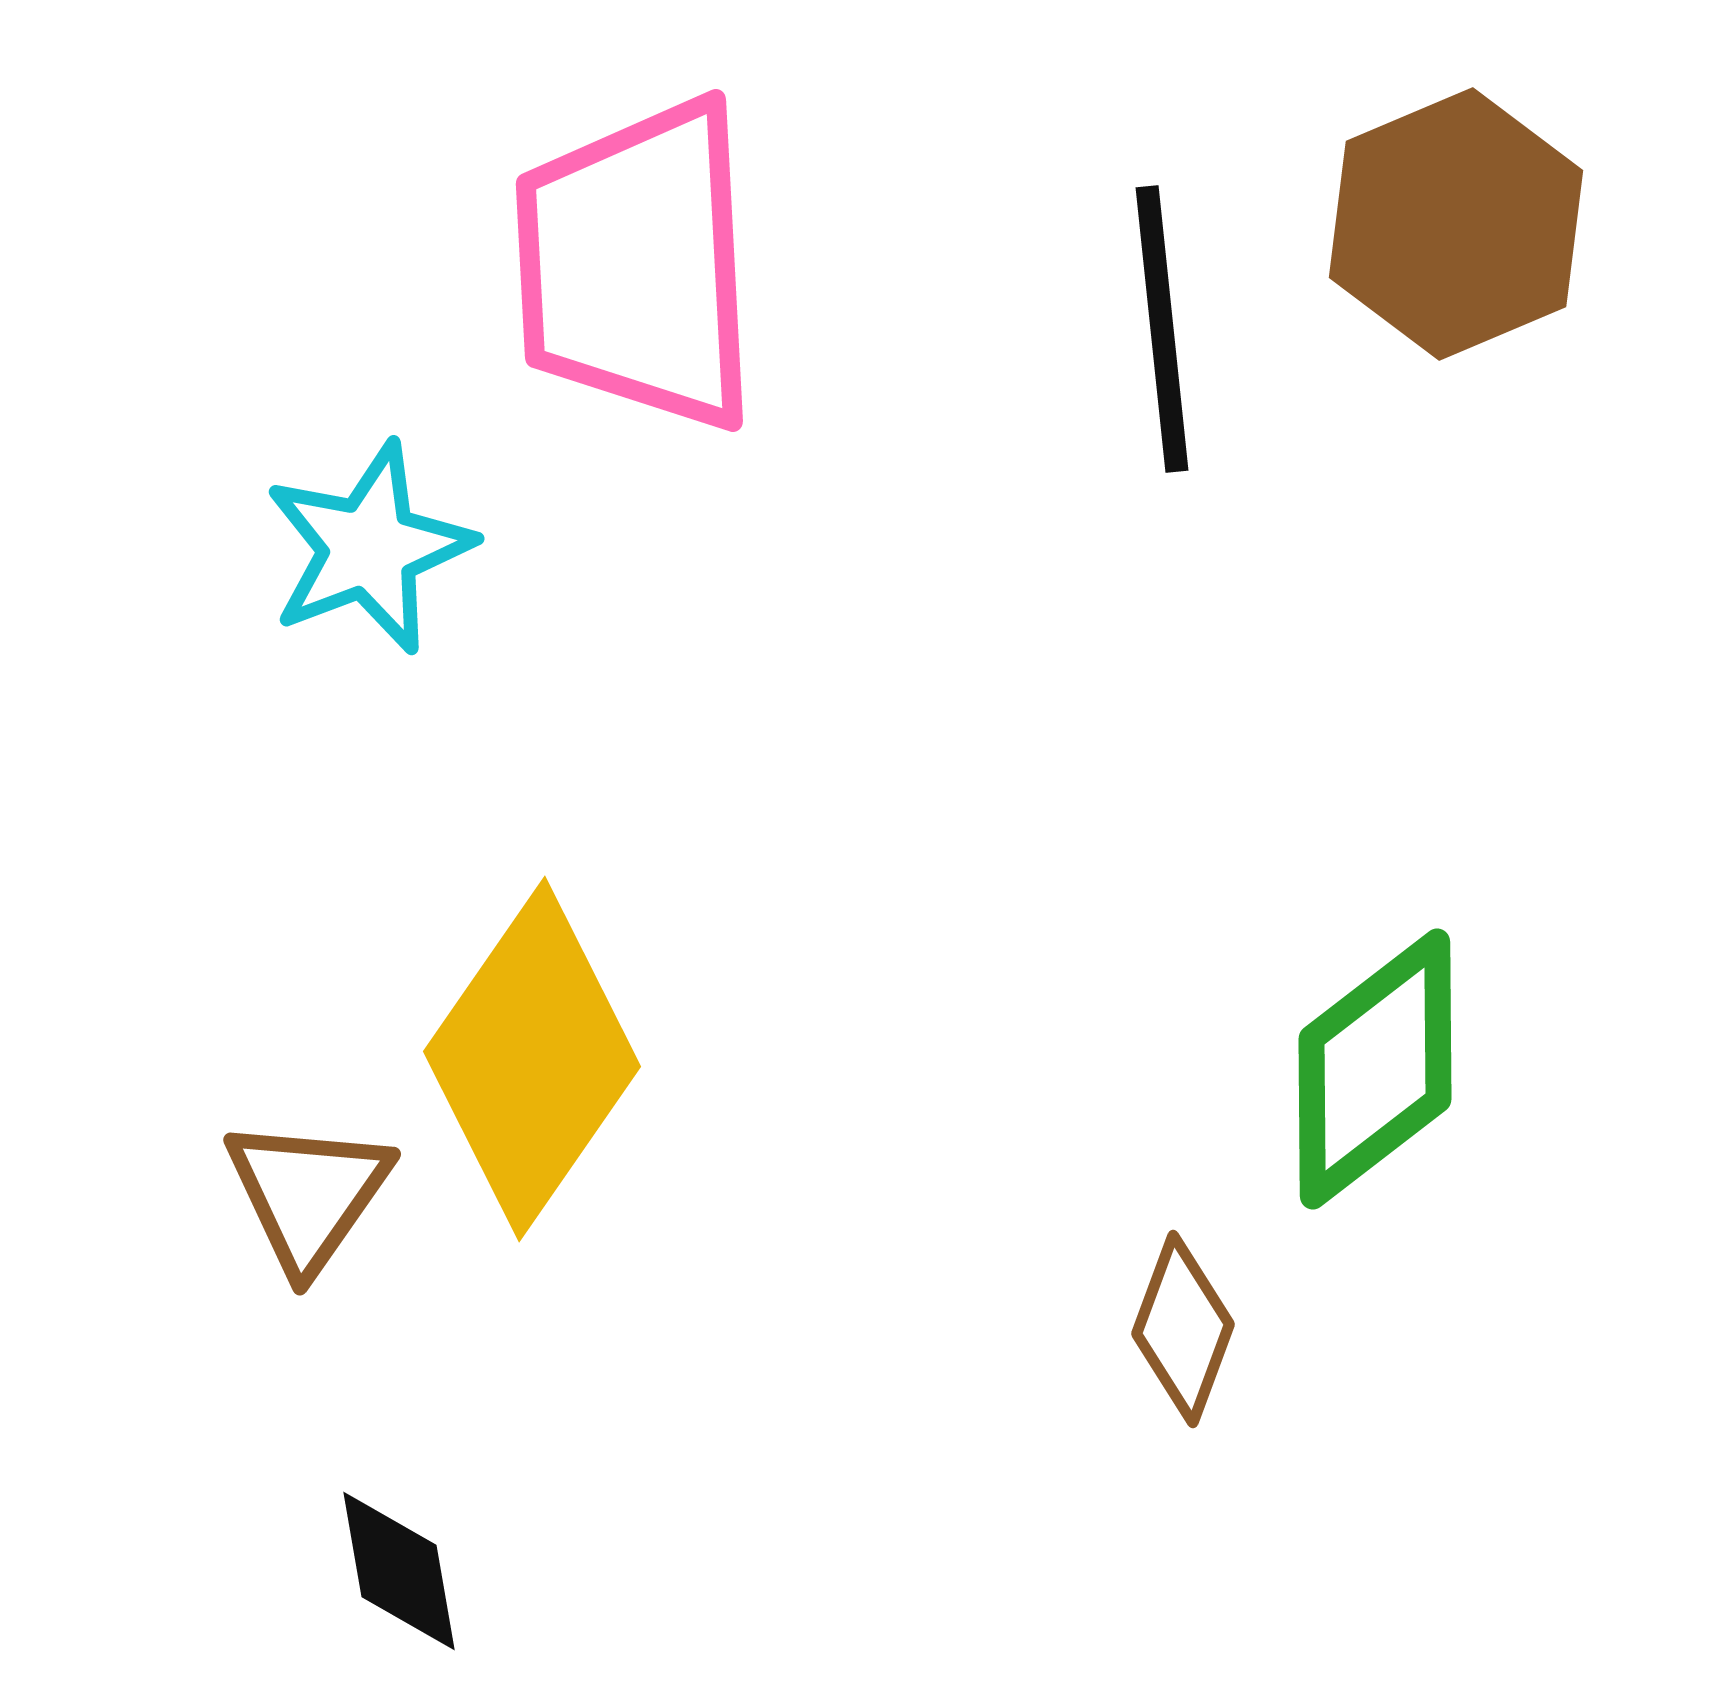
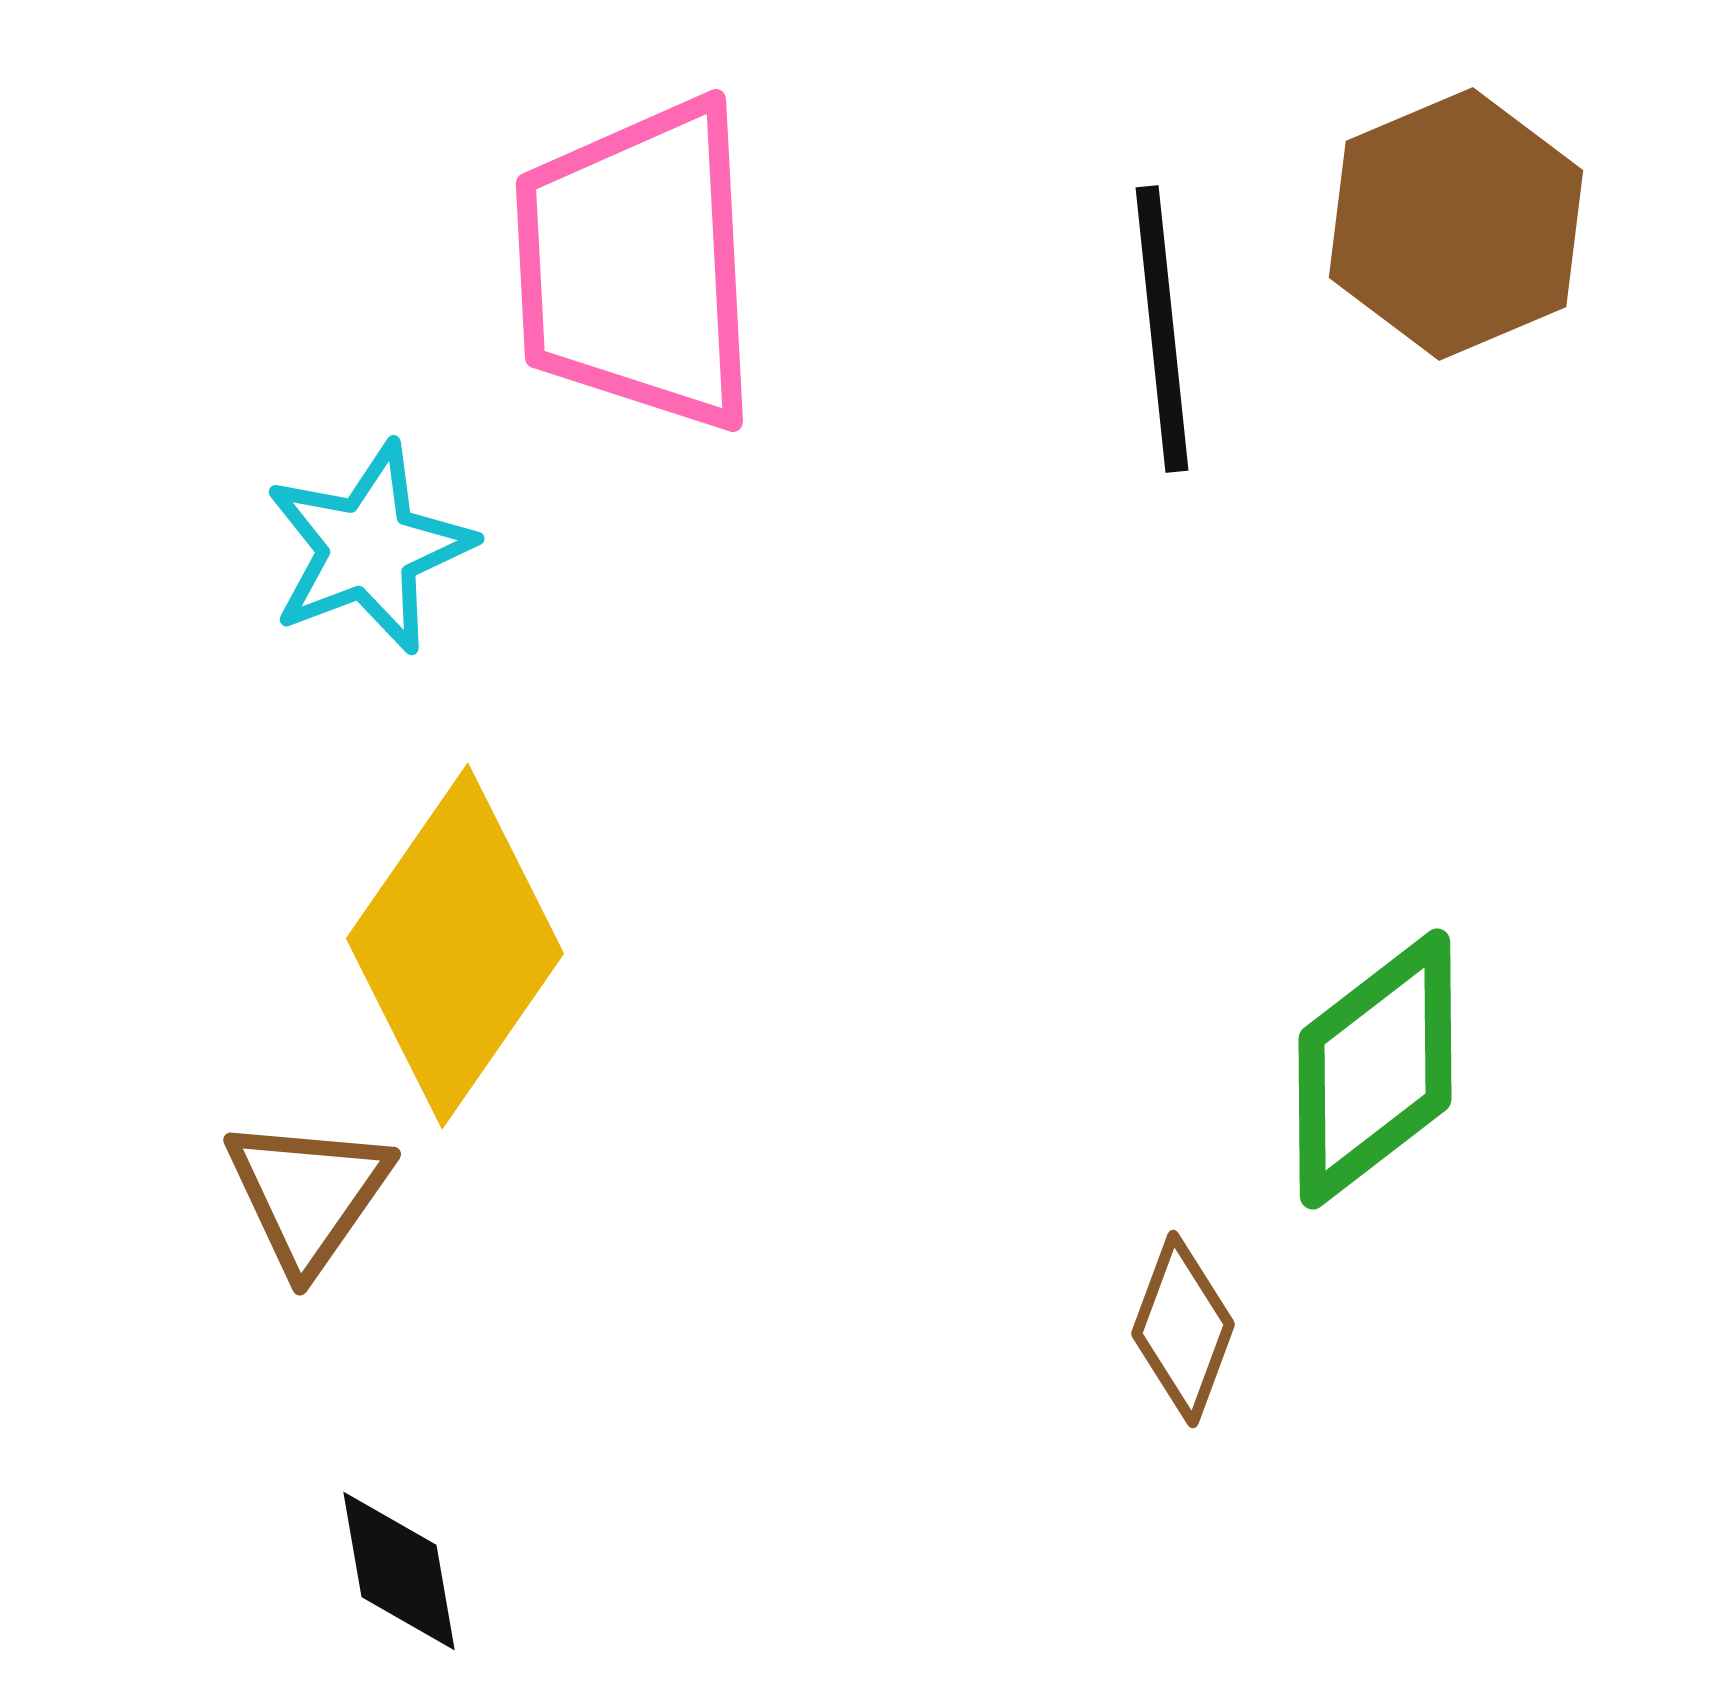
yellow diamond: moved 77 px left, 113 px up
